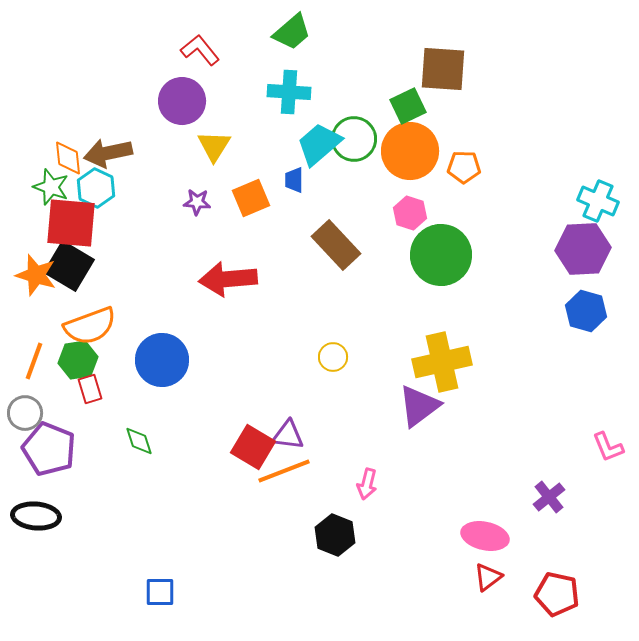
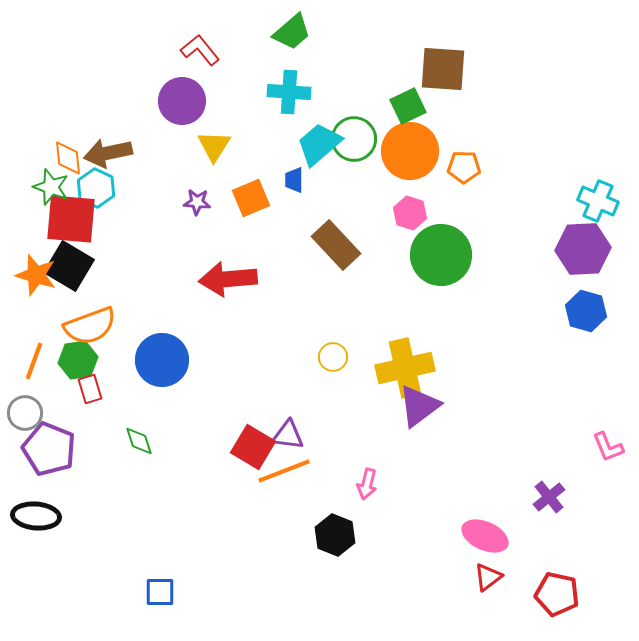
red square at (71, 223): moved 4 px up
yellow cross at (442, 362): moved 37 px left, 6 px down
pink ellipse at (485, 536): rotated 12 degrees clockwise
